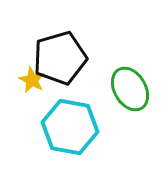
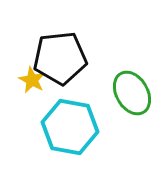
black pentagon: rotated 10 degrees clockwise
green ellipse: moved 2 px right, 4 px down
